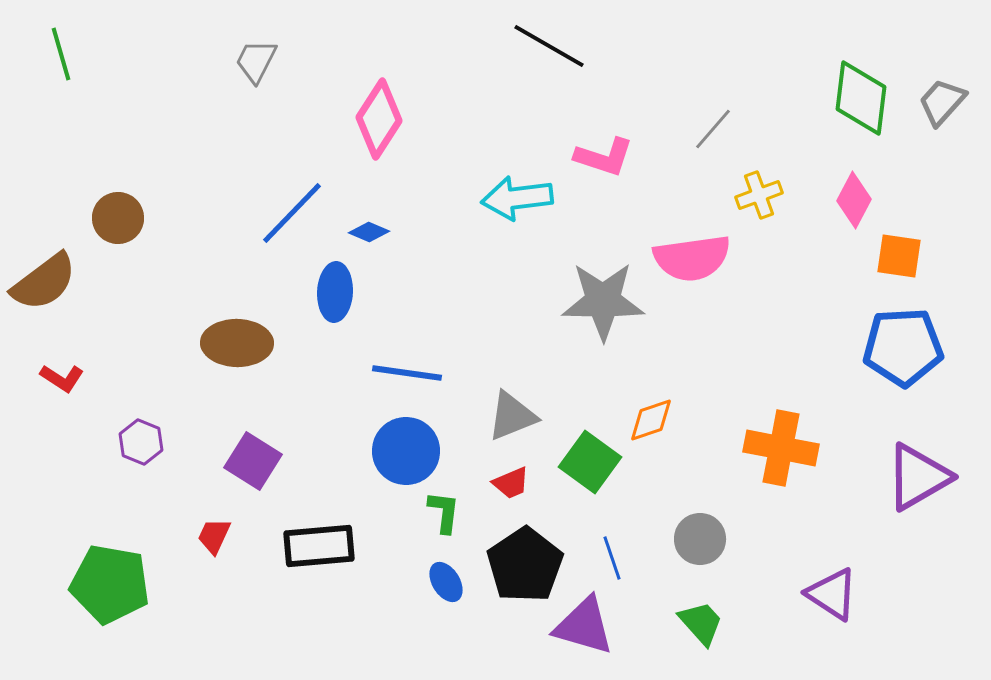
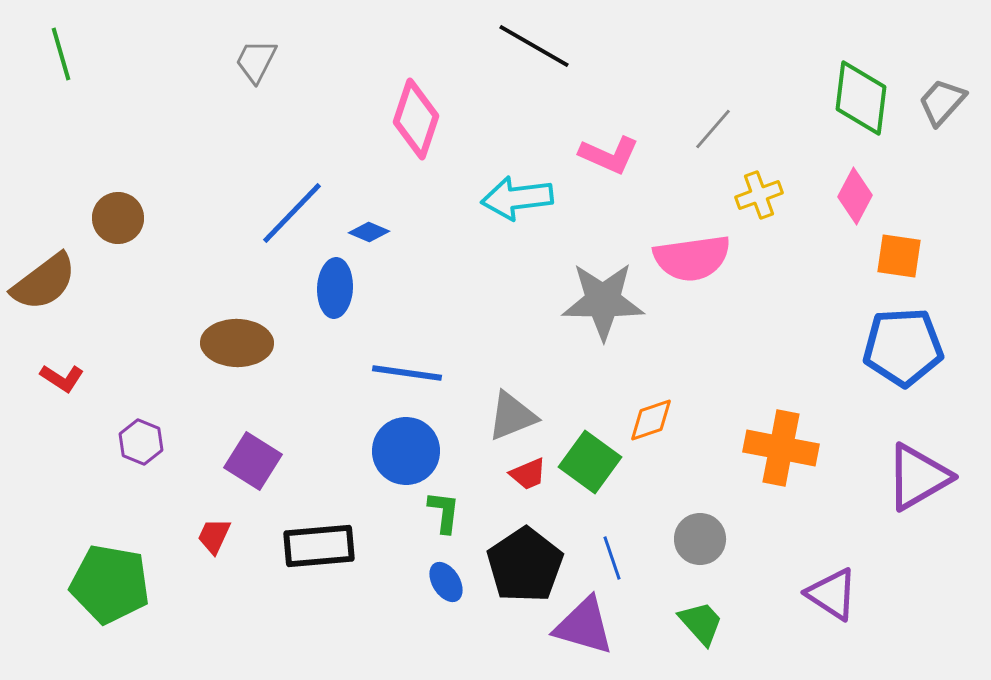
black line at (549, 46): moved 15 px left
pink diamond at (379, 119): moved 37 px right; rotated 14 degrees counterclockwise
pink L-shape at (604, 157): moved 5 px right, 2 px up; rotated 6 degrees clockwise
pink diamond at (854, 200): moved 1 px right, 4 px up
blue ellipse at (335, 292): moved 4 px up
red trapezoid at (511, 483): moved 17 px right, 9 px up
